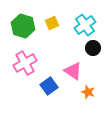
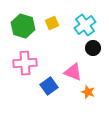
pink cross: rotated 25 degrees clockwise
pink triangle: moved 1 px down; rotated 12 degrees counterclockwise
